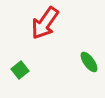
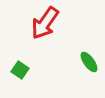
green square: rotated 18 degrees counterclockwise
